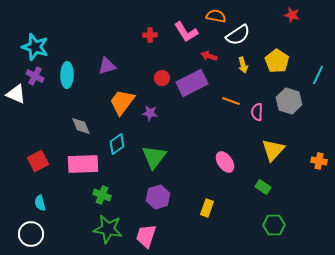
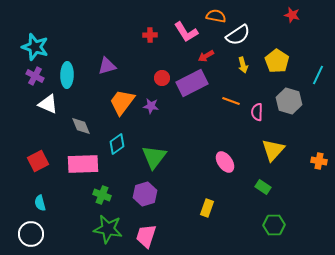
red arrow: moved 3 px left; rotated 49 degrees counterclockwise
white triangle: moved 32 px right, 10 px down
purple star: moved 1 px right, 7 px up
purple hexagon: moved 13 px left, 3 px up
